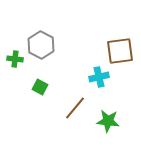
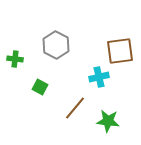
gray hexagon: moved 15 px right
